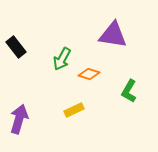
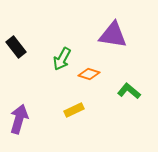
green L-shape: rotated 100 degrees clockwise
